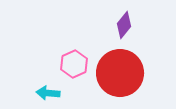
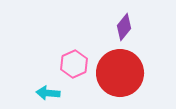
purple diamond: moved 2 px down
